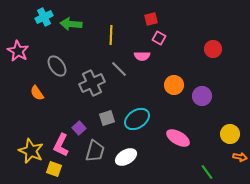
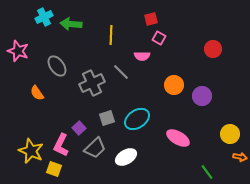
pink star: rotated 10 degrees counterclockwise
gray line: moved 2 px right, 3 px down
gray trapezoid: moved 3 px up; rotated 30 degrees clockwise
